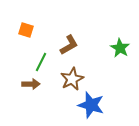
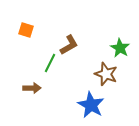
green line: moved 9 px right, 1 px down
brown star: moved 34 px right, 5 px up; rotated 25 degrees counterclockwise
brown arrow: moved 1 px right, 4 px down
blue star: rotated 12 degrees clockwise
